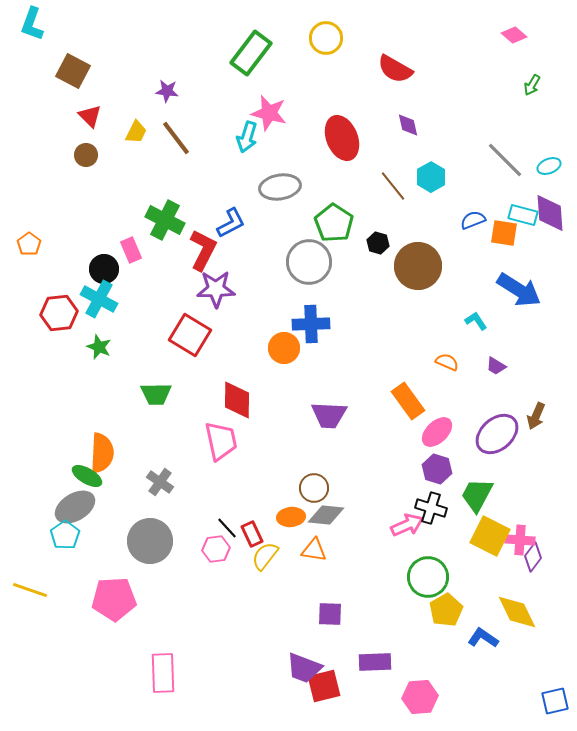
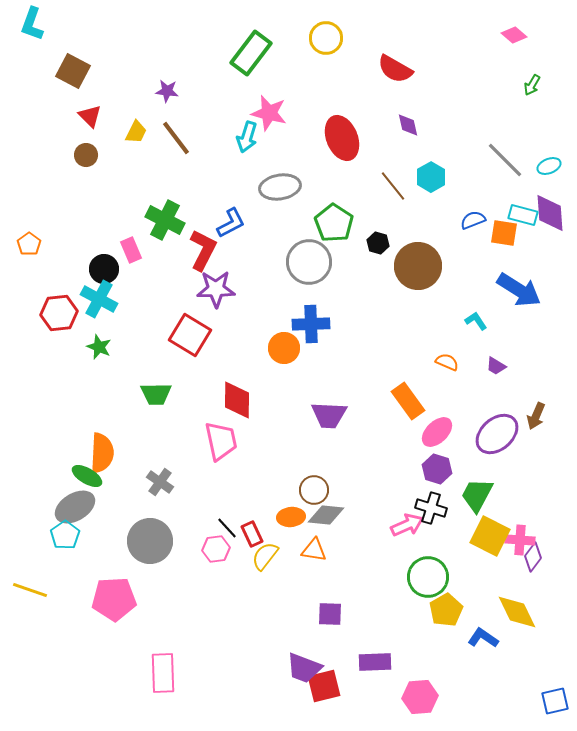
brown circle at (314, 488): moved 2 px down
